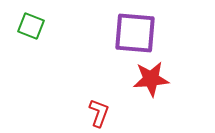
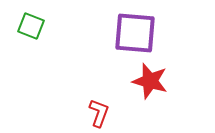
red star: moved 1 px left, 2 px down; rotated 21 degrees clockwise
